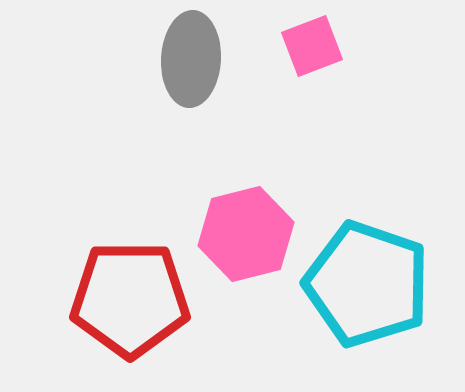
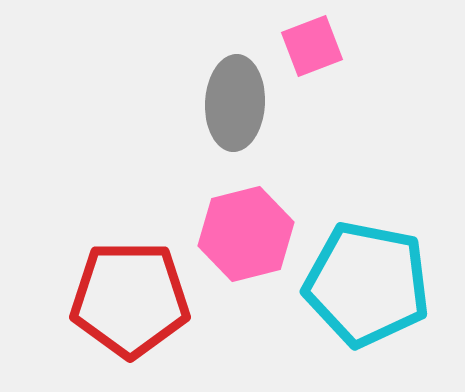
gray ellipse: moved 44 px right, 44 px down
cyan pentagon: rotated 8 degrees counterclockwise
